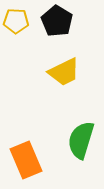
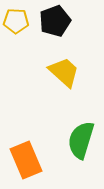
black pentagon: moved 2 px left; rotated 20 degrees clockwise
yellow trapezoid: rotated 112 degrees counterclockwise
